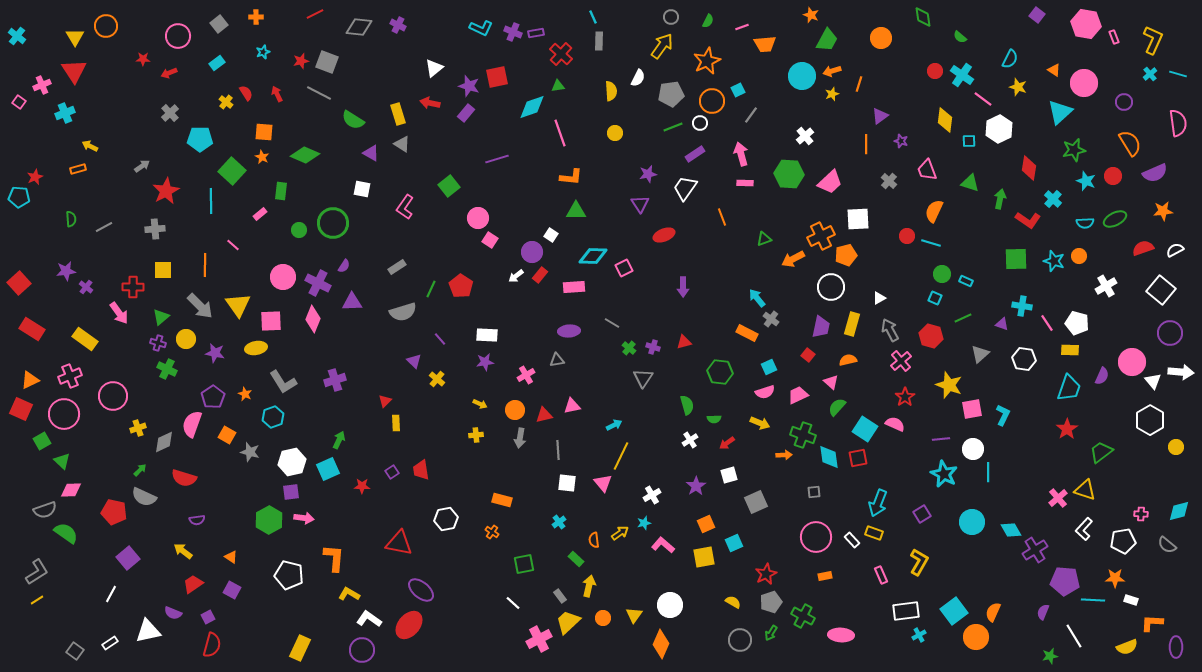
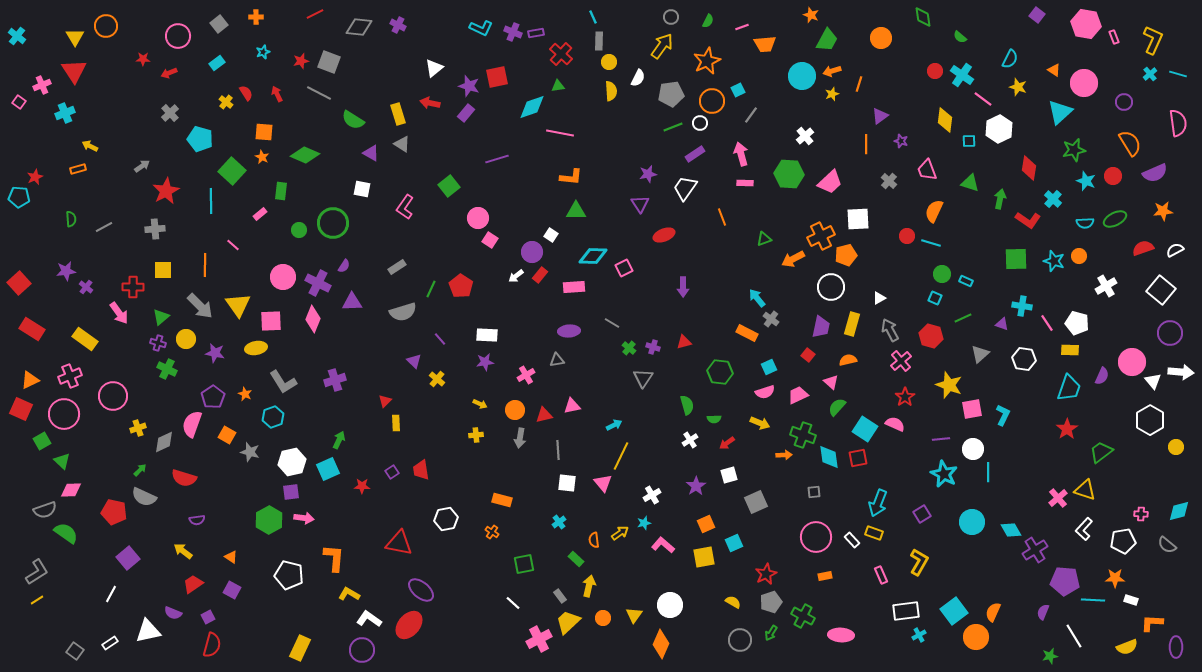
gray square at (327, 62): moved 2 px right
pink line at (560, 133): rotated 60 degrees counterclockwise
yellow circle at (615, 133): moved 6 px left, 71 px up
cyan pentagon at (200, 139): rotated 15 degrees clockwise
